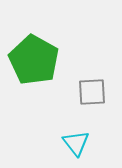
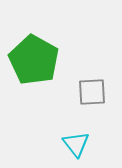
cyan triangle: moved 1 px down
